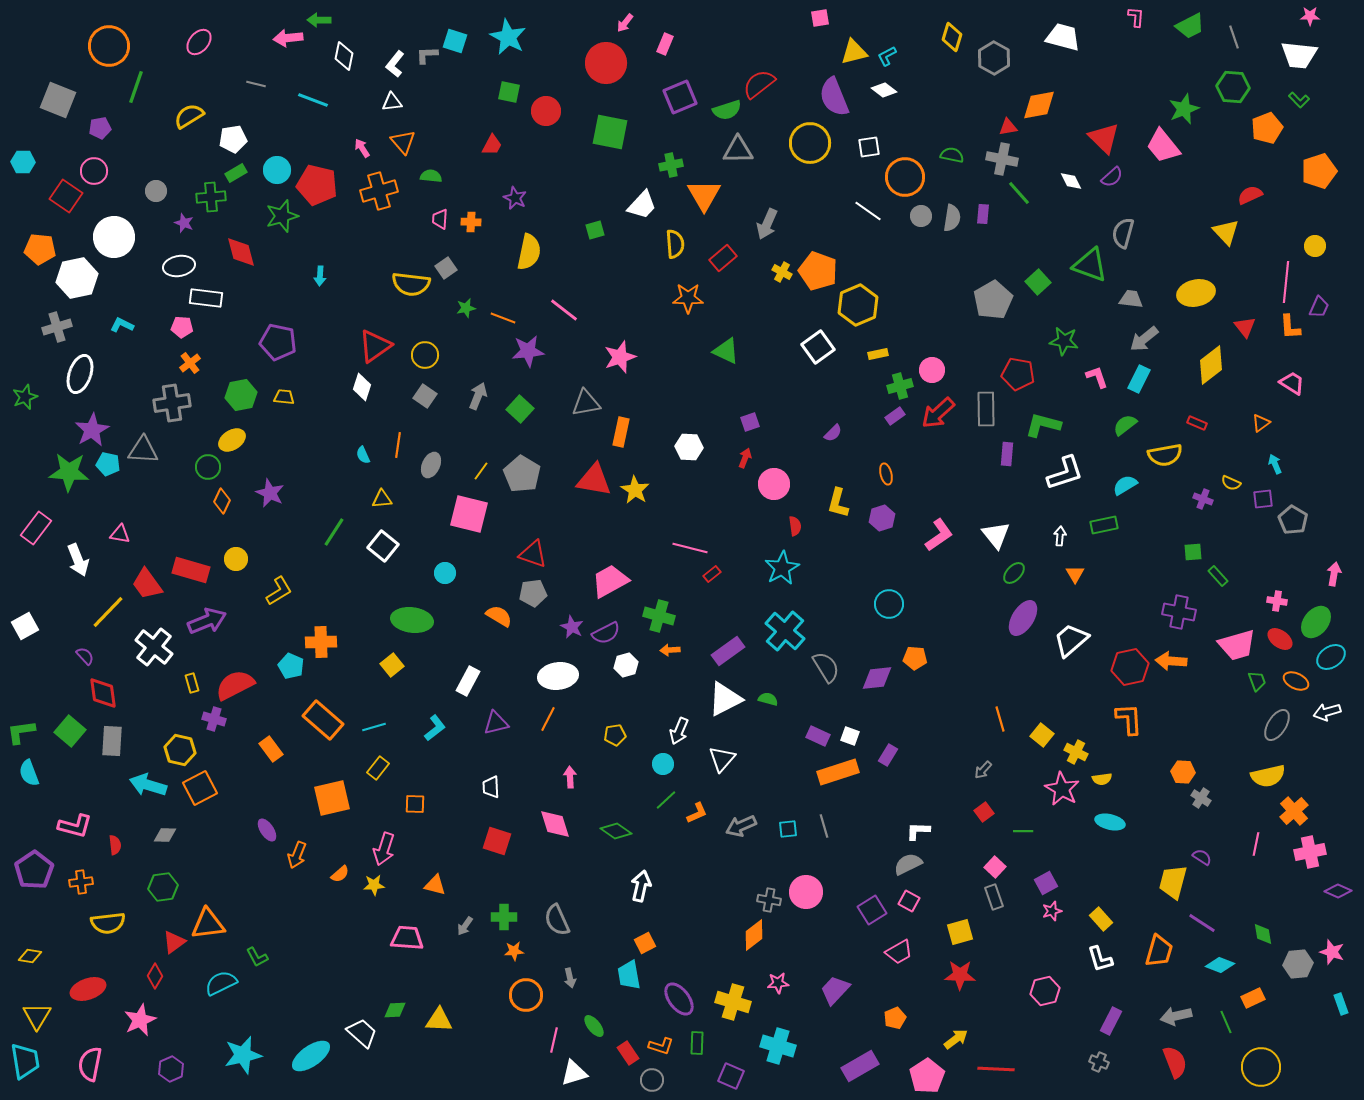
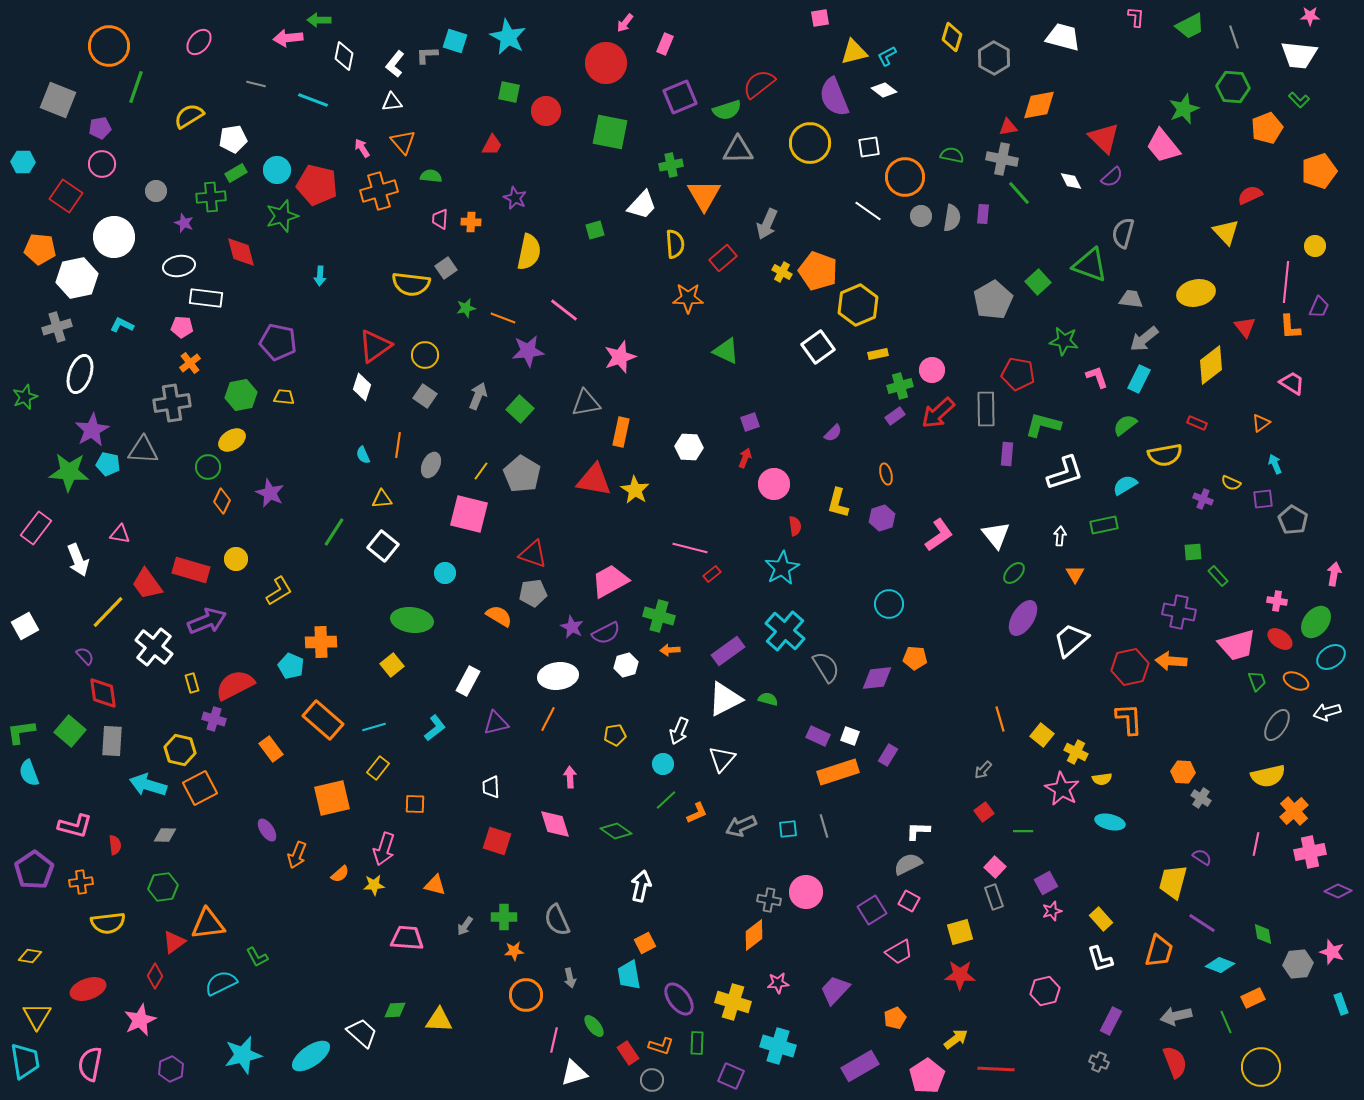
pink circle at (94, 171): moved 8 px right, 7 px up
